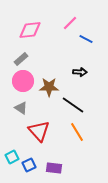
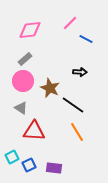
gray rectangle: moved 4 px right
brown star: moved 1 px right, 1 px down; rotated 24 degrees clockwise
red triangle: moved 5 px left; rotated 45 degrees counterclockwise
